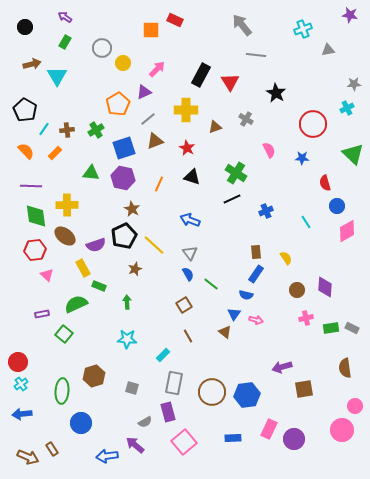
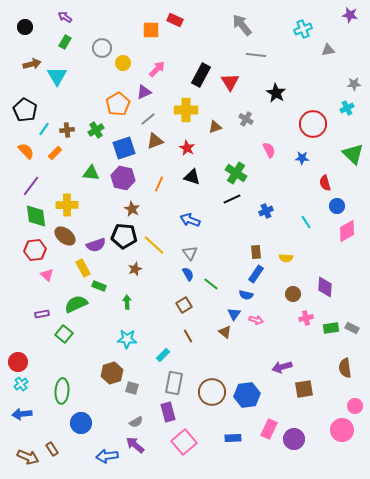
purple line at (31, 186): rotated 55 degrees counterclockwise
black pentagon at (124, 236): rotated 30 degrees clockwise
yellow semicircle at (286, 258): rotated 128 degrees clockwise
brown circle at (297, 290): moved 4 px left, 4 px down
brown hexagon at (94, 376): moved 18 px right, 3 px up
gray semicircle at (145, 422): moved 9 px left
